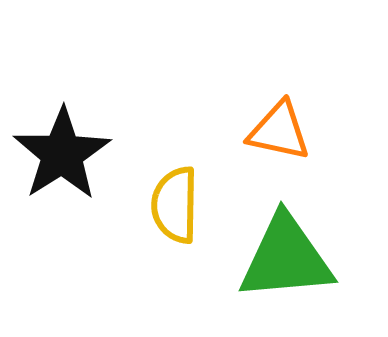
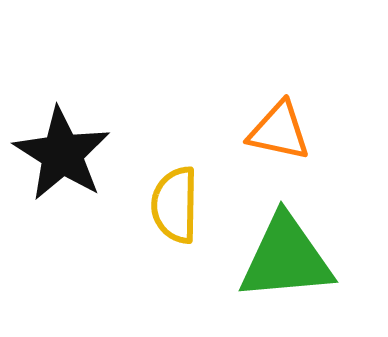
black star: rotated 8 degrees counterclockwise
